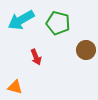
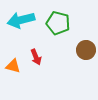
cyan arrow: rotated 16 degrees clockwise
orange triangle: moved 2 px left, 21 px up
